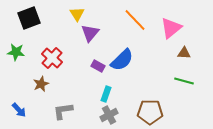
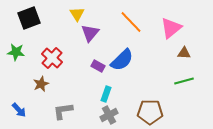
orange line: moved 4 px left, 2 px down
green line: rotated 30 degrees counterclockwise
